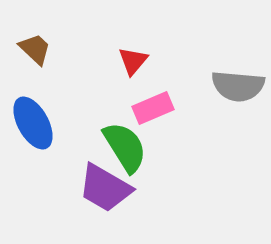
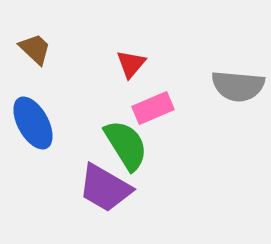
red triangle: moved 2 px left, 3 px down
green semicircle: moved 1 px right, 2 px up
